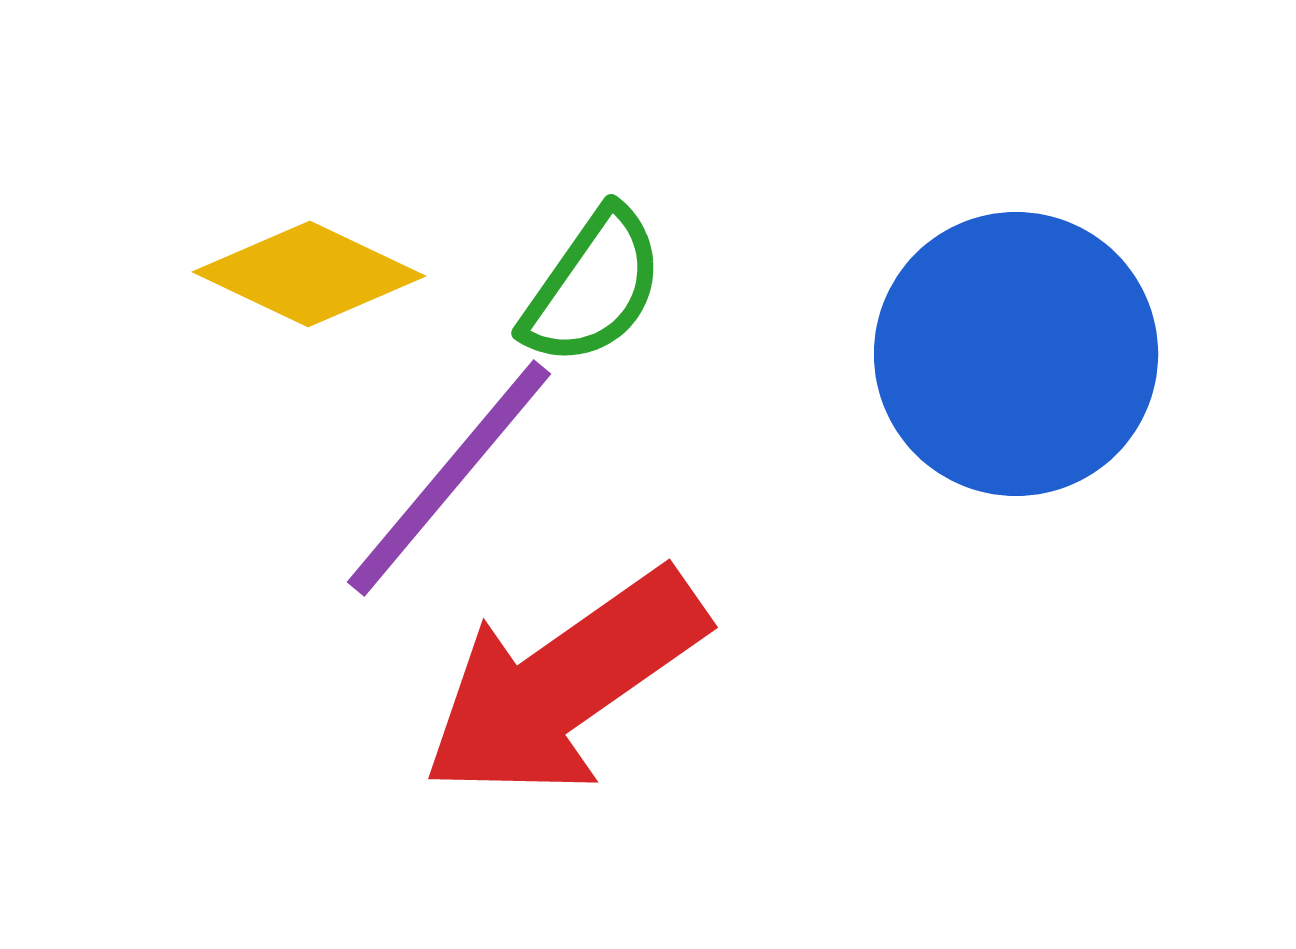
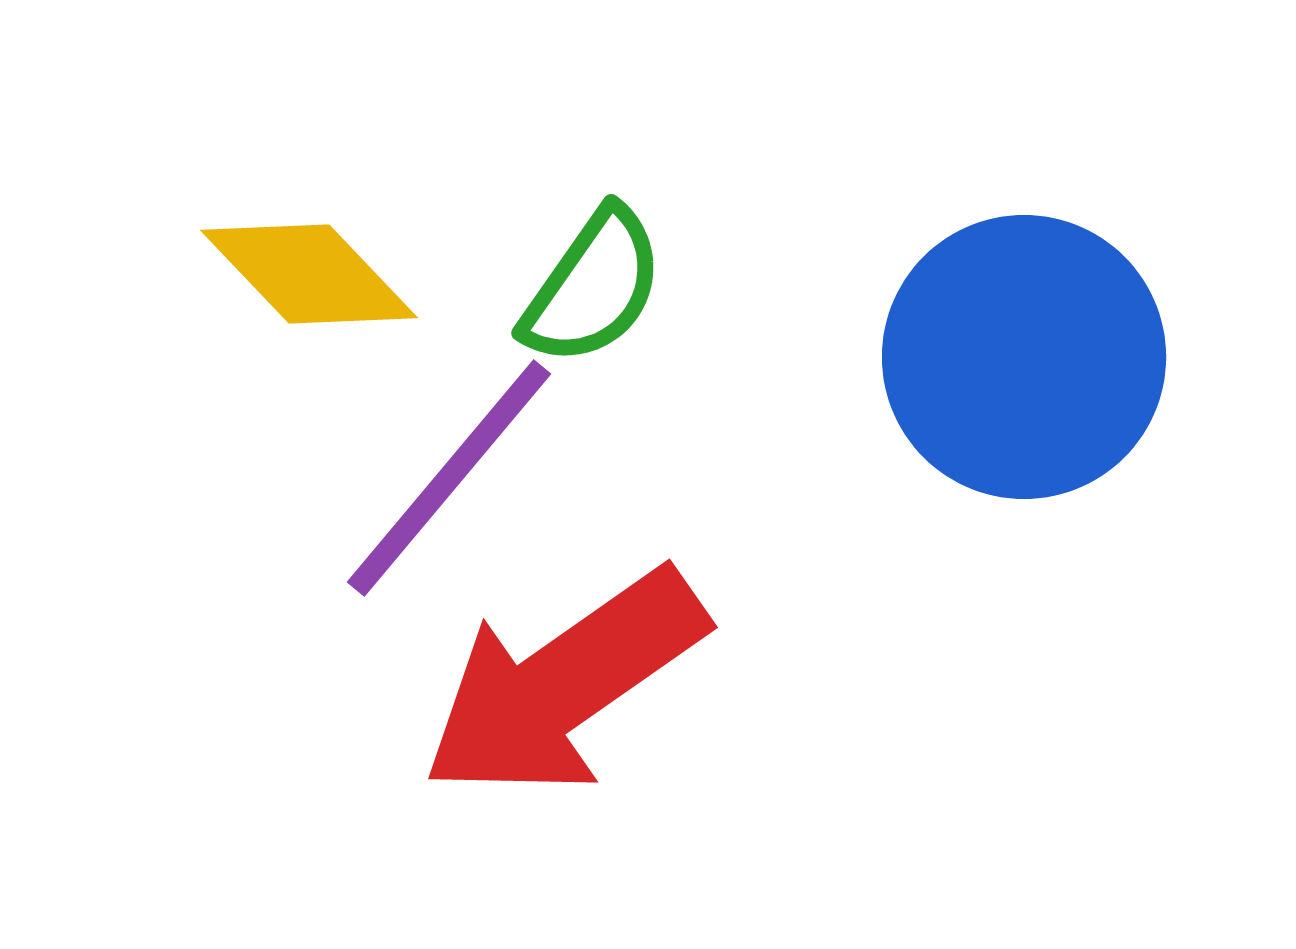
yellow diamond: rotated 21 degrees clockwise
blue circle: moved 8 px right, 3 px down
